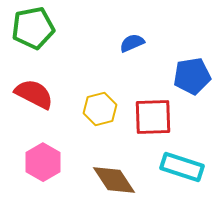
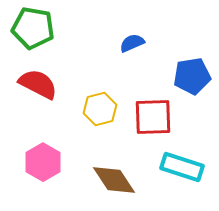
green pentagon: rotated 21 degrees clockwise
red semicircle: moved 4 px right, 10 px up
